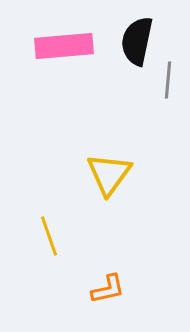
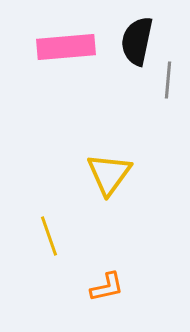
pink rectangle: moved 2 px right, 1 px down
orange L-shape: moved 1 px left, 2 px up
